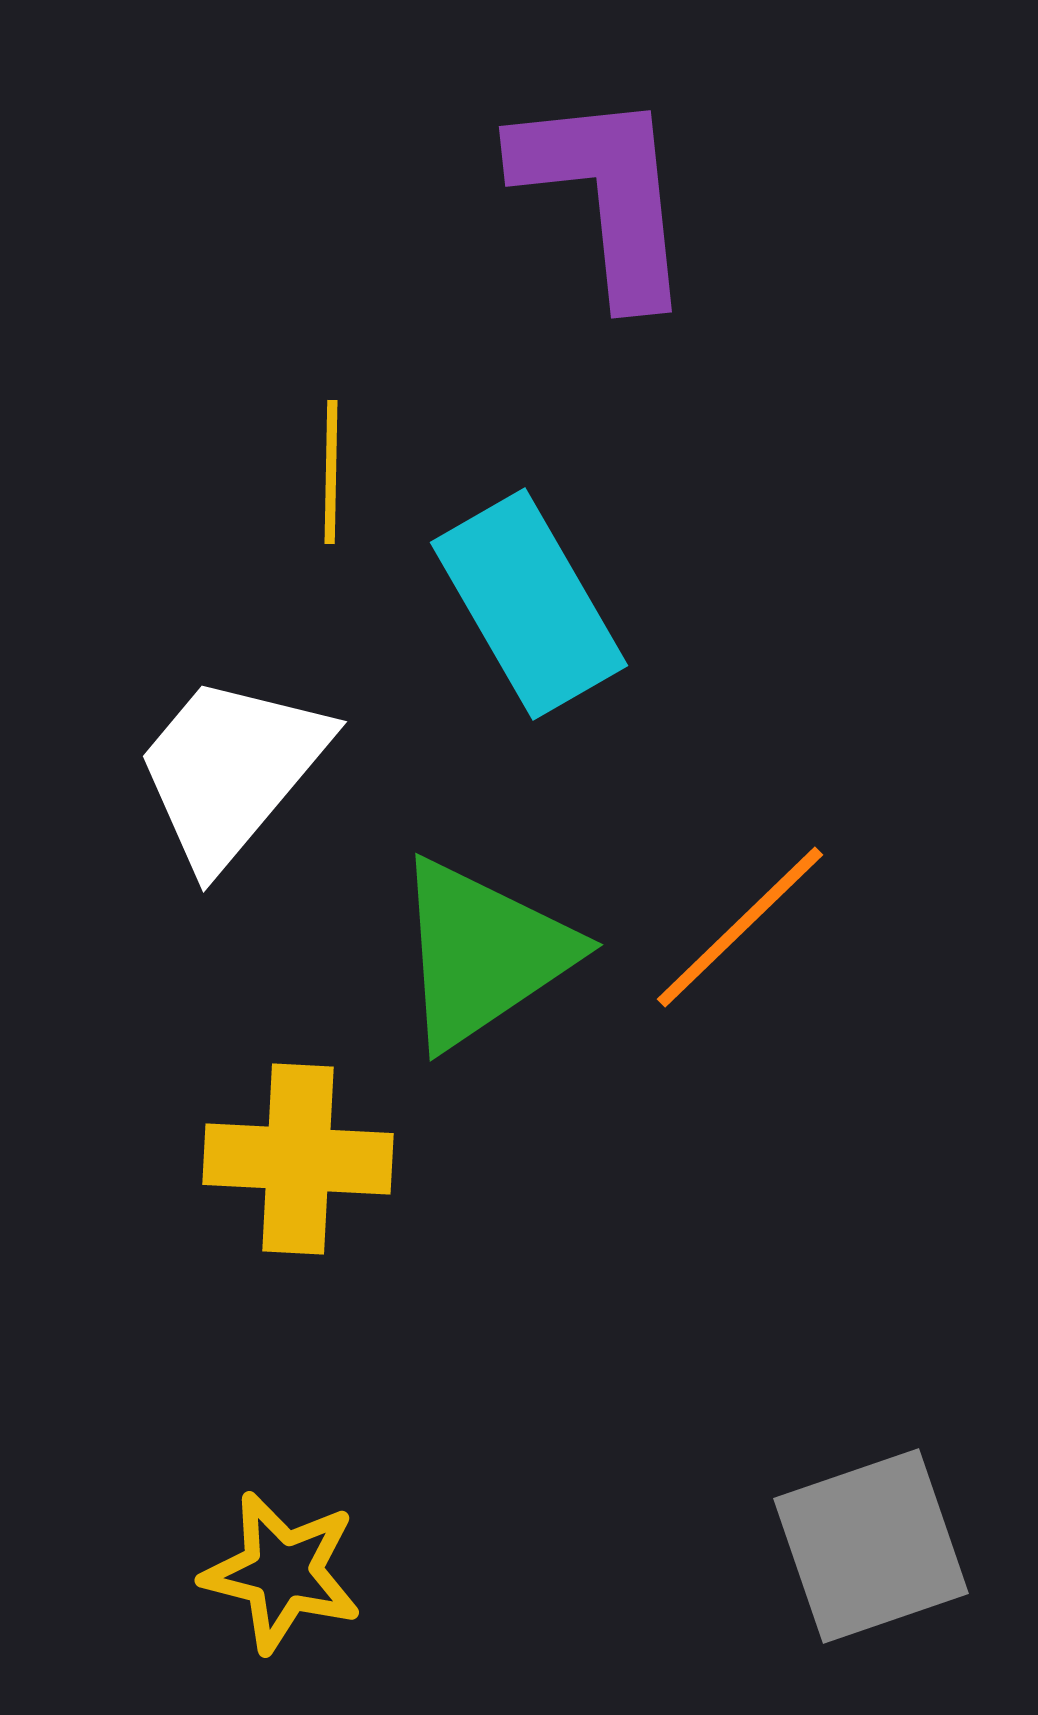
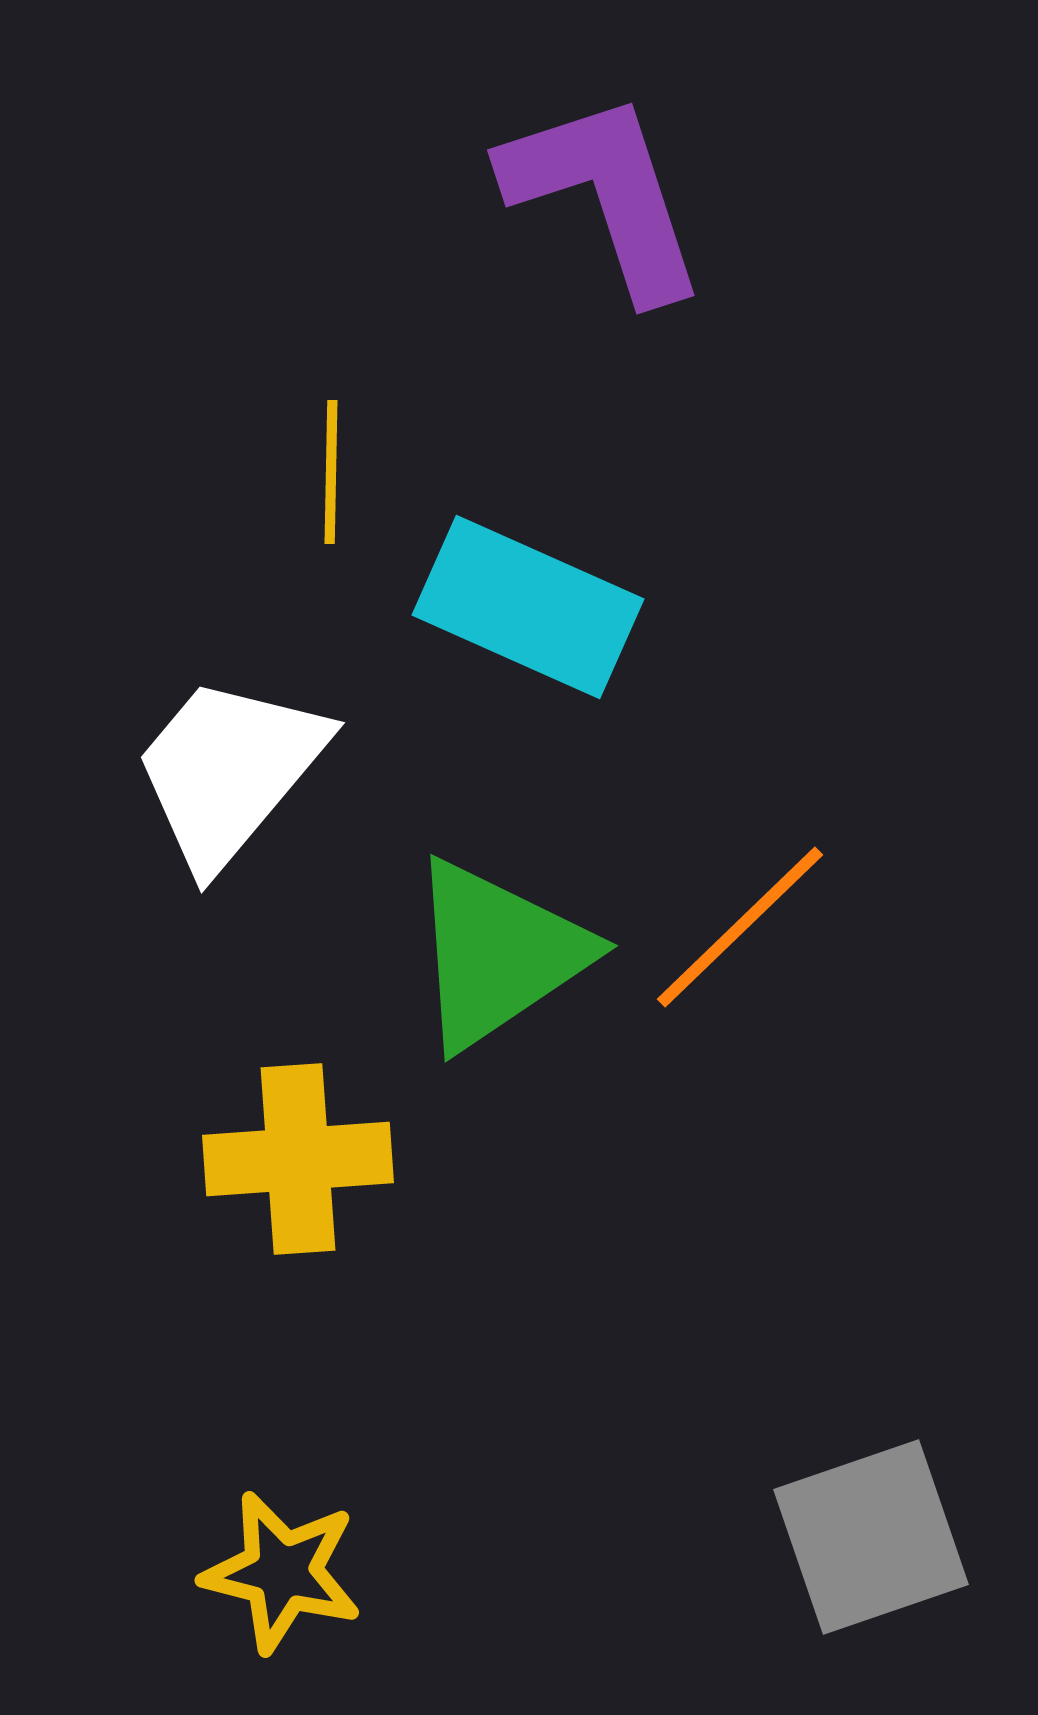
purple L-shape: rotated 12 degrees counterclockwise
cyan rectangle: moved 1 px left, 3 px down; rotated 36 degrees counterclockwise
white trapezoid: moved 2 px left, 1 px down
green triangle: moved 15 px right, 1 px down
yellow cross: rotated 7 degrees counterclockwise
gray square: moved 9 px up
